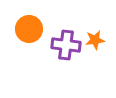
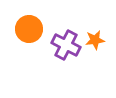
purple cross: rotated 20 degrees clockwise
